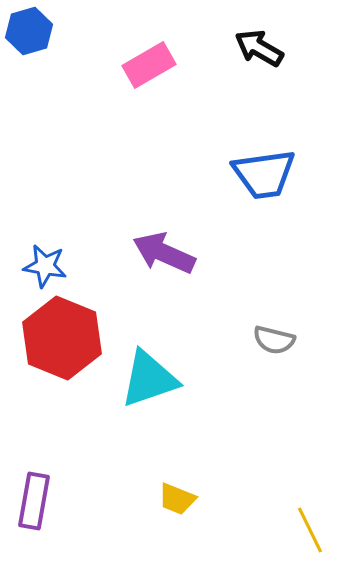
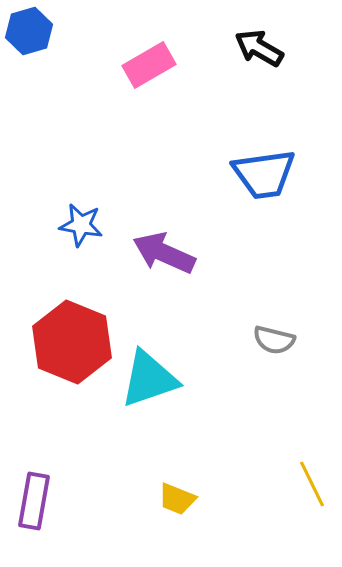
blue star: moved 36 px right, 41 px up
red hexagon: moved 10 px right, 4 px down
yellow line: moved 2 px right, 46 px up
